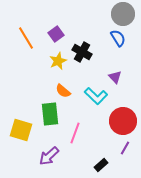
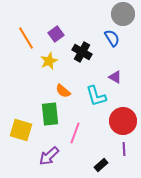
blue semicircle: moved 6 px left
yellow star: moved 9 px left
purple triangle: rotated 16 degrees counterclockwise
cyan L-shape: rotated 30 degrees clockwise
purple line: moved 1 px left, 1 px down; rotated 32 degrees counterclockwise
